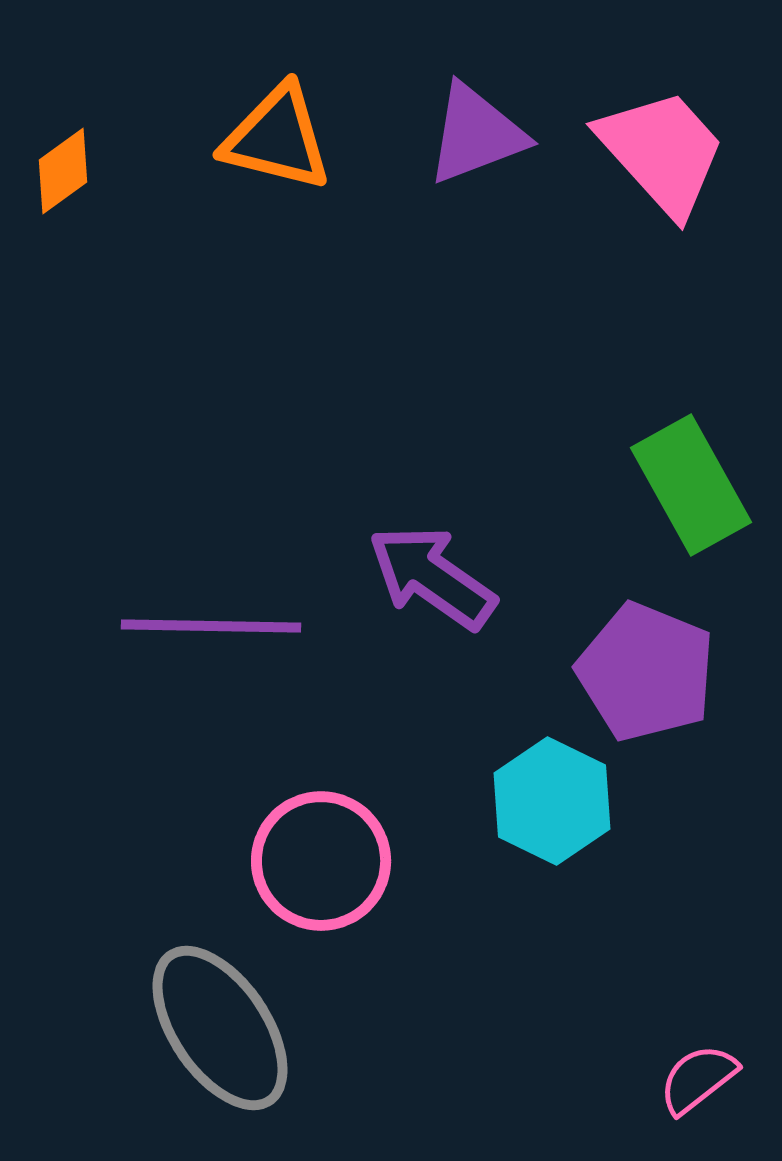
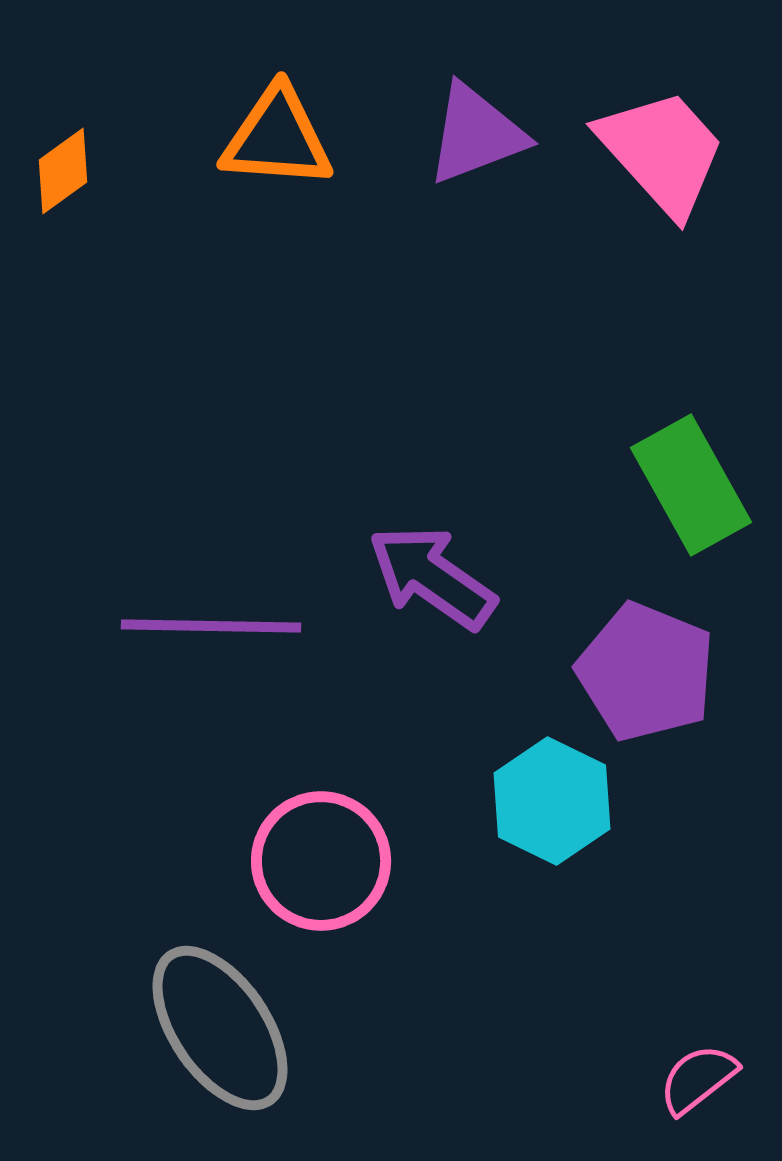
orange triangle: rotated 10 degrees counterclockwise
